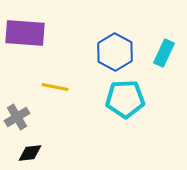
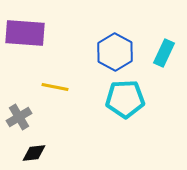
gray cross: moved 2 px right
black diamond: moved 4 px right
